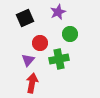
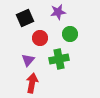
purple star: rotated 14 degrees clockwise
red circle: moved 5 px up
